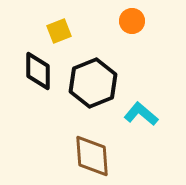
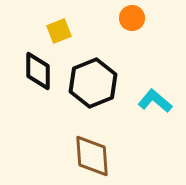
orange circle: moved 3 px up
cyan L-shape: moved 14 px right, 13 px up
